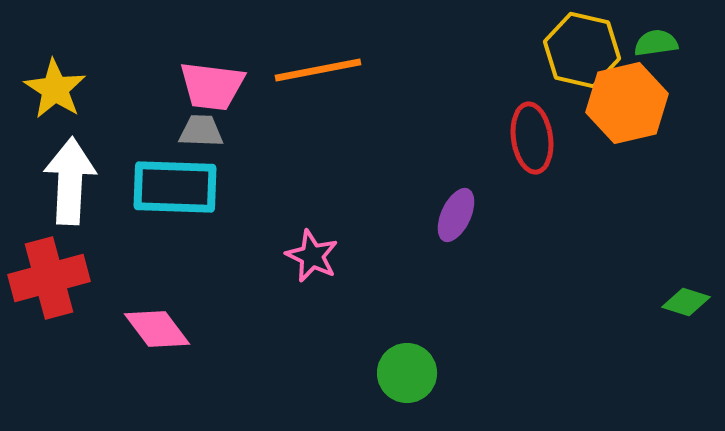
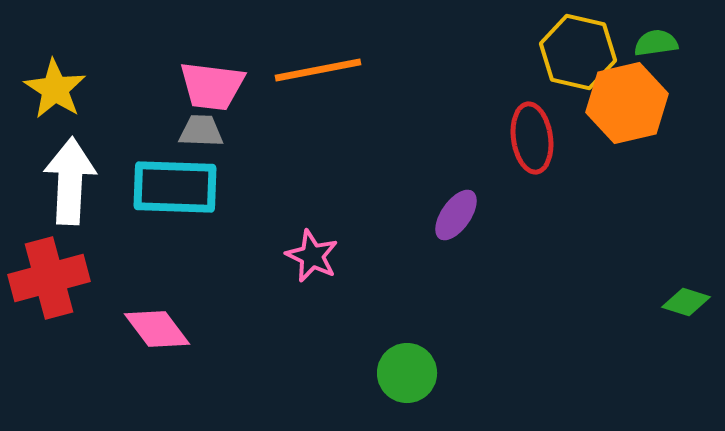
yellow hexagon: moved 4 px left, 2 px down
purple ellipse: rotated 10 degrees clockwise
